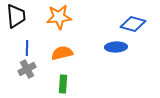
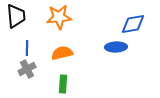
blue diamond: rotated 25 degrees counterclockwise
